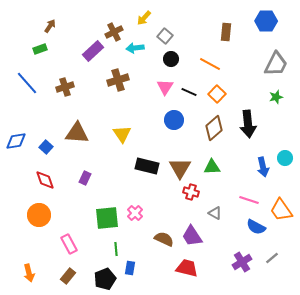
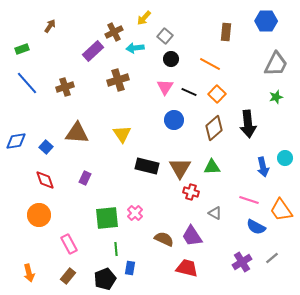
green rectangle at (40, 49): moved 18 px left
